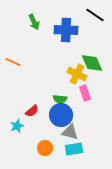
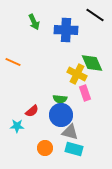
cyan star: rotated 24 degrees clockwise
cyan rectangle: rotated 24 degrees clockwise
